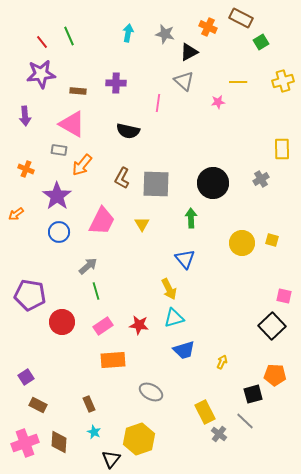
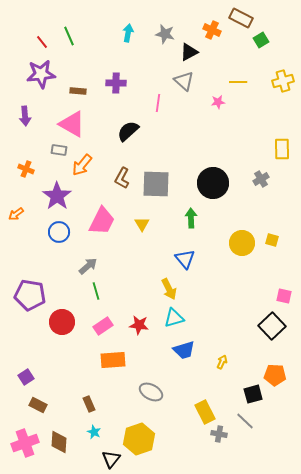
orange cross at (208, 27): moved 4 px right, 3 px down
green square at (261, 42): moved 2 px up
black semicircle at (128, 131): rotated 125 degrees clockwise
gray cross at (219, 434): rotated 28 degrees counterclockwise
